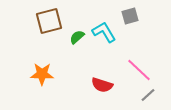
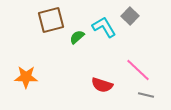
gray square: rotated 30 degrees counterclockwise
brown square: moved 2 px right, 1 px up
cyan L-shape: moved 5 px up
pink line: moved 1 px left
orange star: moved 16 px left, 3 px down
gray line: moved 2 px left; rotated 56 degrees clockwise
